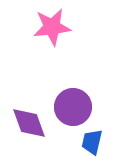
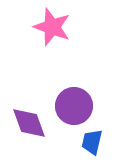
pink star: rotated 27 degrees clockwise
purple circle: moved 1 px right, 1 px up
